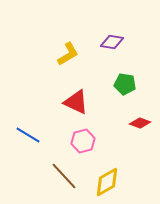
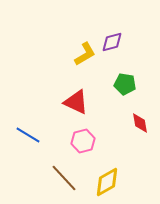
purple diamond: rotated 25 degrees counterclockwise
yellow L-shape: moved 17 px right
red diamond: rotated 60 degrees clockwise
brown line: moved 2 px down
